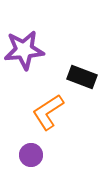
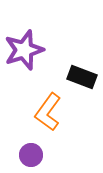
purple star: rotated 12 degrees counterclockwise
orange L-shape: rotated 21 degrees counterclockwise
